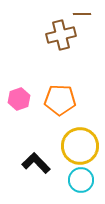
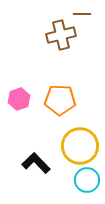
cyan circle: moved 6 px right
